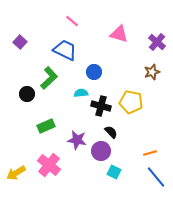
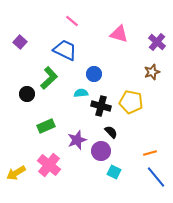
blue circle: moved 2 px down
purple star: rotated 30 degrees counterclockwise
